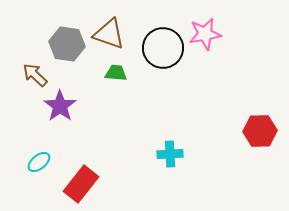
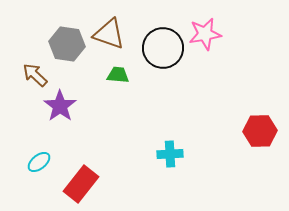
green trapezoid: moved 2 px right, 2 px down
